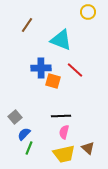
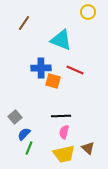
brown line: moved 3 px left, 2 px up
red line: rotated 18 degrees counterclockwise
